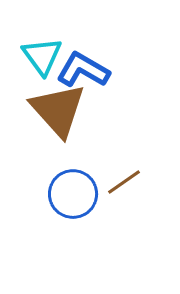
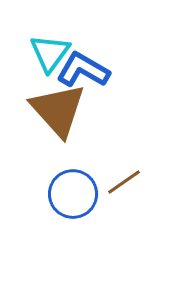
cyan triangle: moved 8 px right, 3 px up; rotated 12 degrees clockwise
